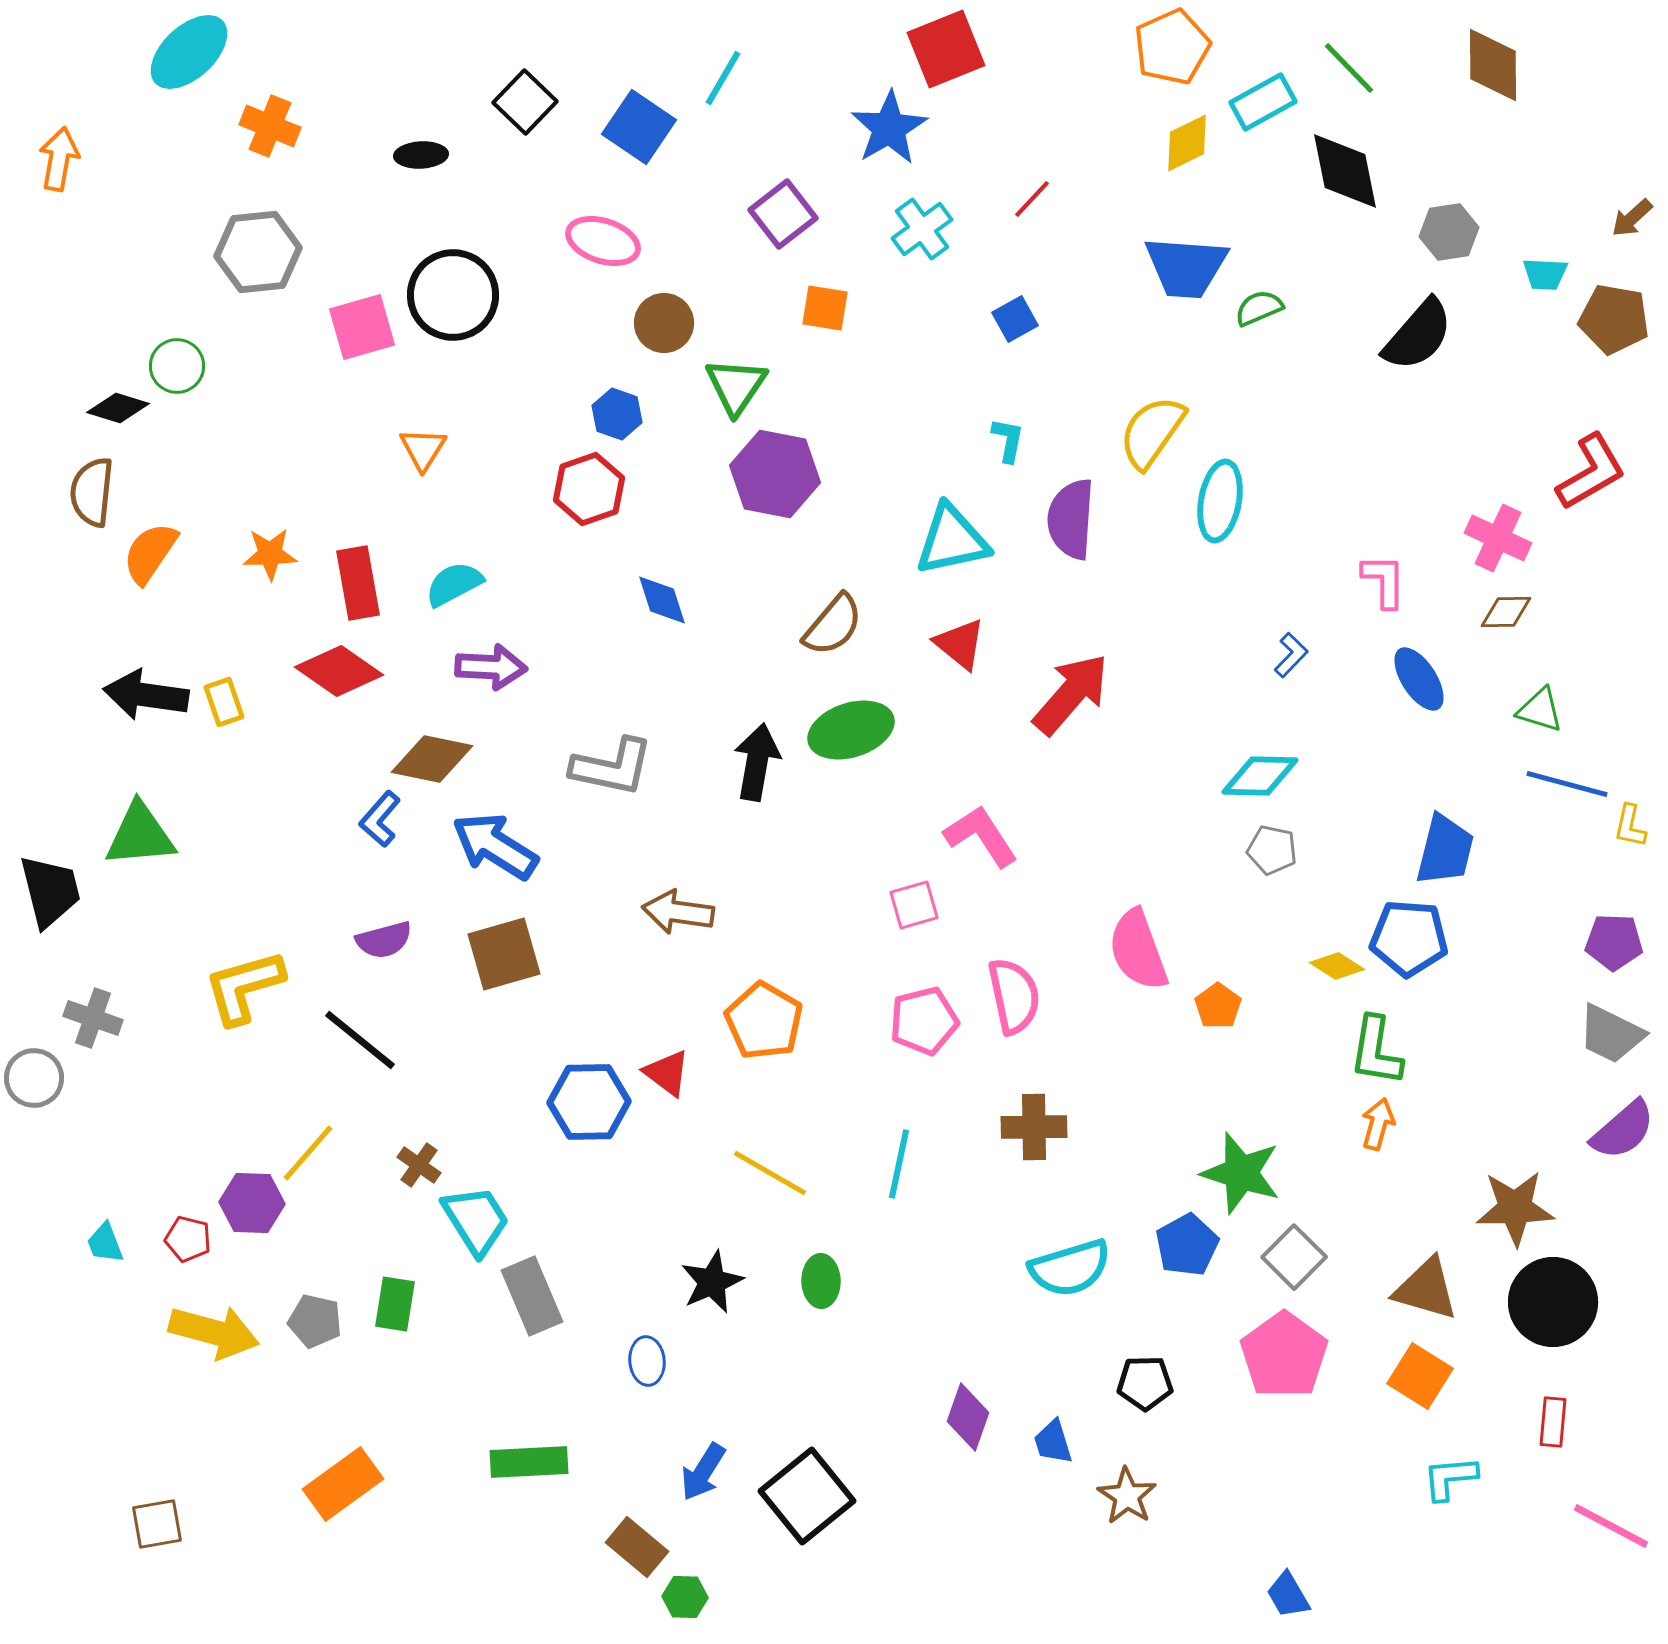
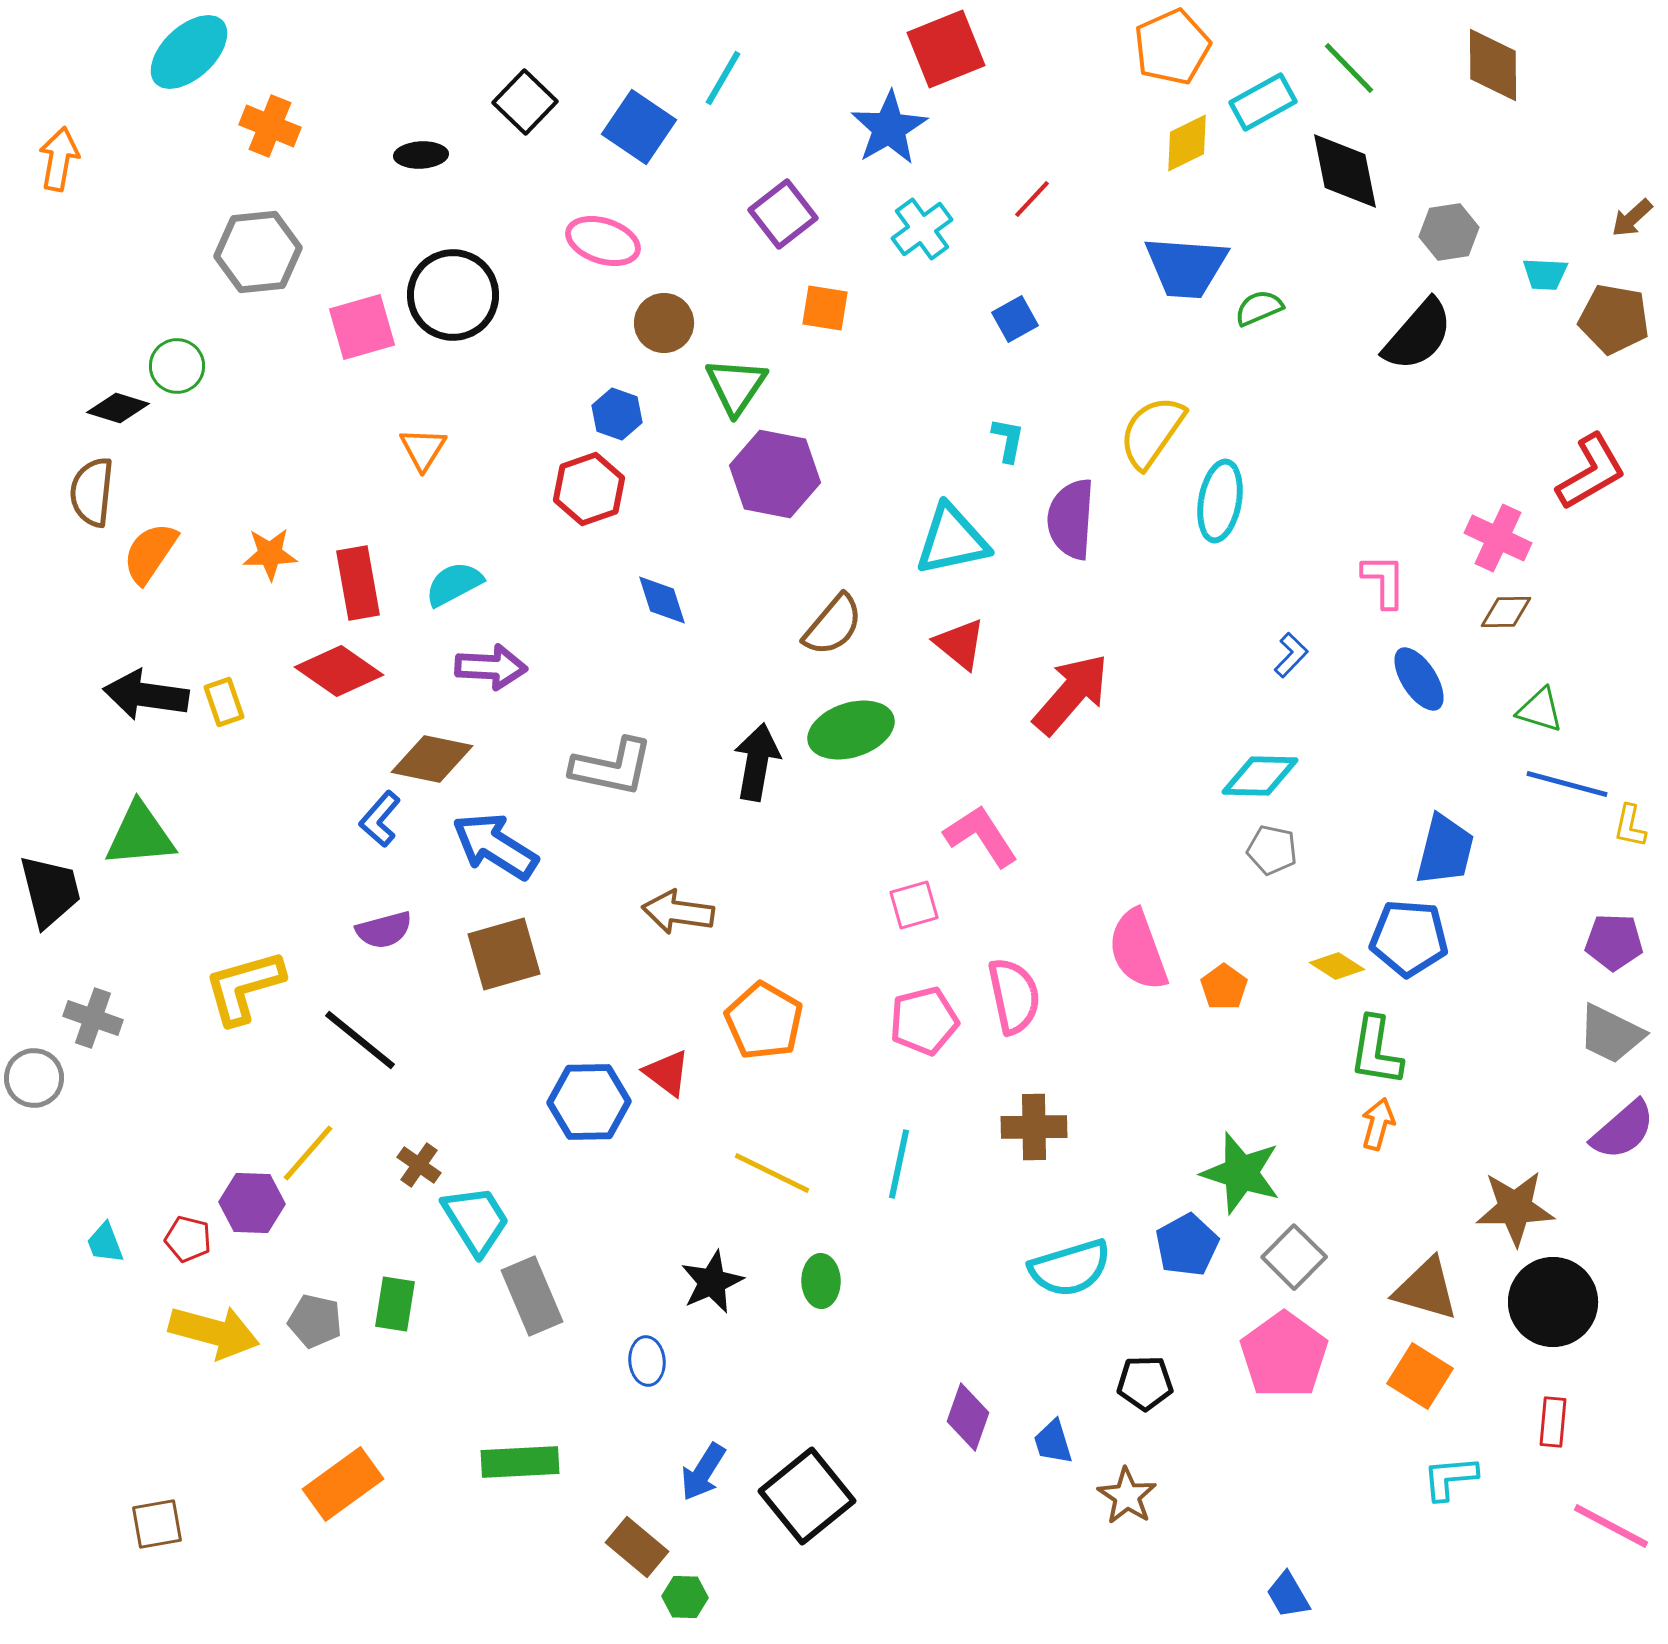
purple semicircle at (384, 940): moved 10 px up
orange pentagon at (1218, 1006): moved 6 px right, 19 px up
yellow line at (770, 1173): moved 2 px right; rotated 4 degrees counterclockwise
green rectangle at (529, 1462): moved 9 px left
